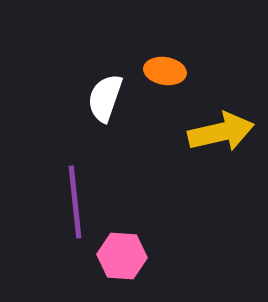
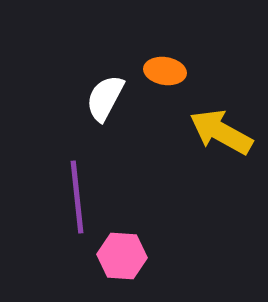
white semicircle: rotated 9 degrees clockwise
yellow arrow: rotated 138 degrees counterclockwise
purple line: moved 2 px right, 5 px up
